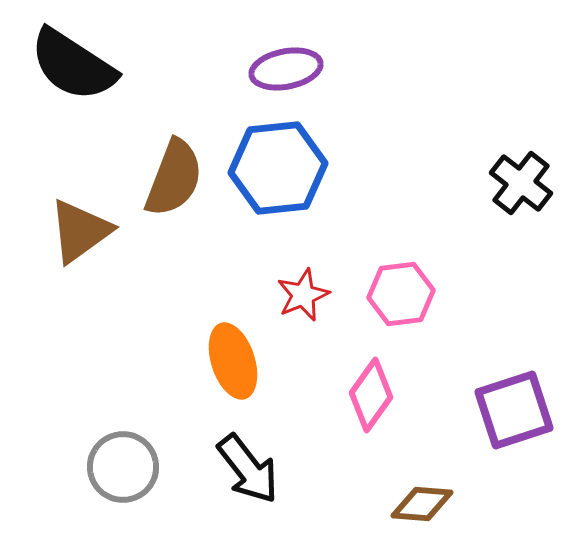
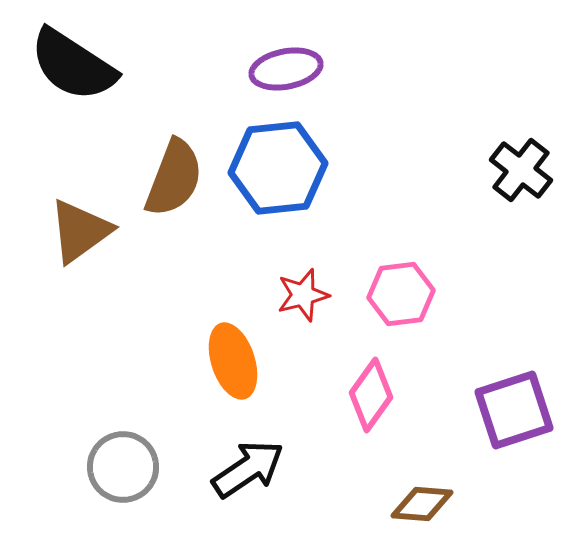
black cross: moved 13 px up
red star: rotated 8 degrees clockwise
black arrow: rotated 86 degrees counterclockwise
